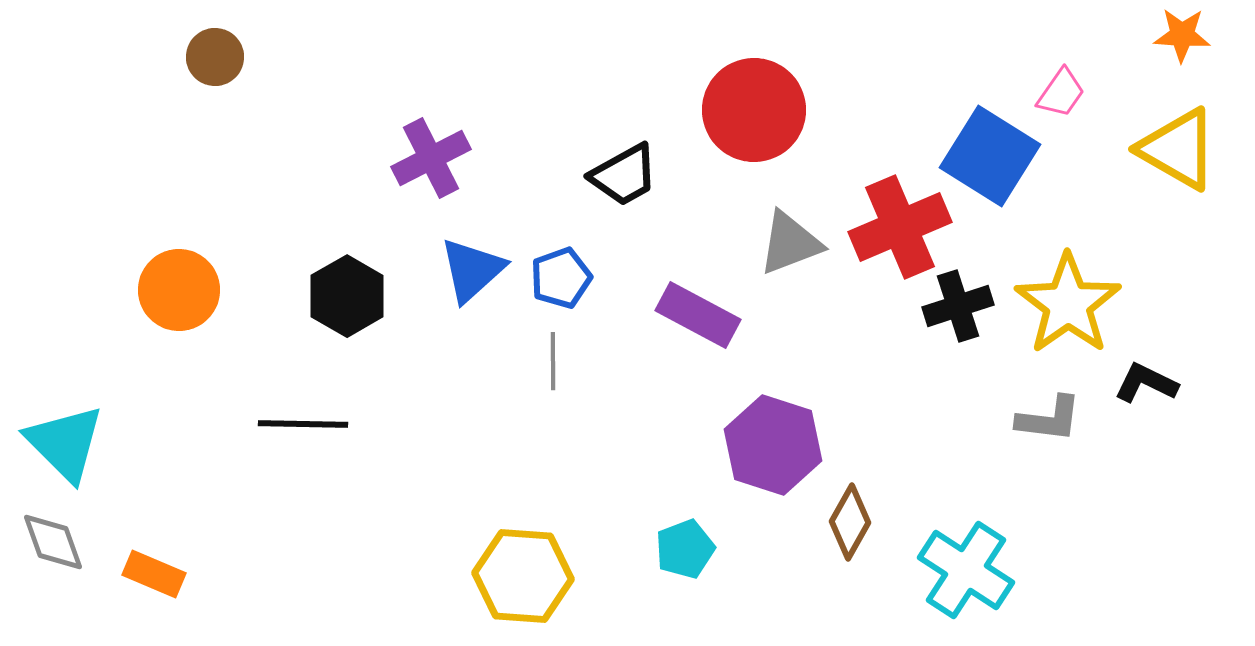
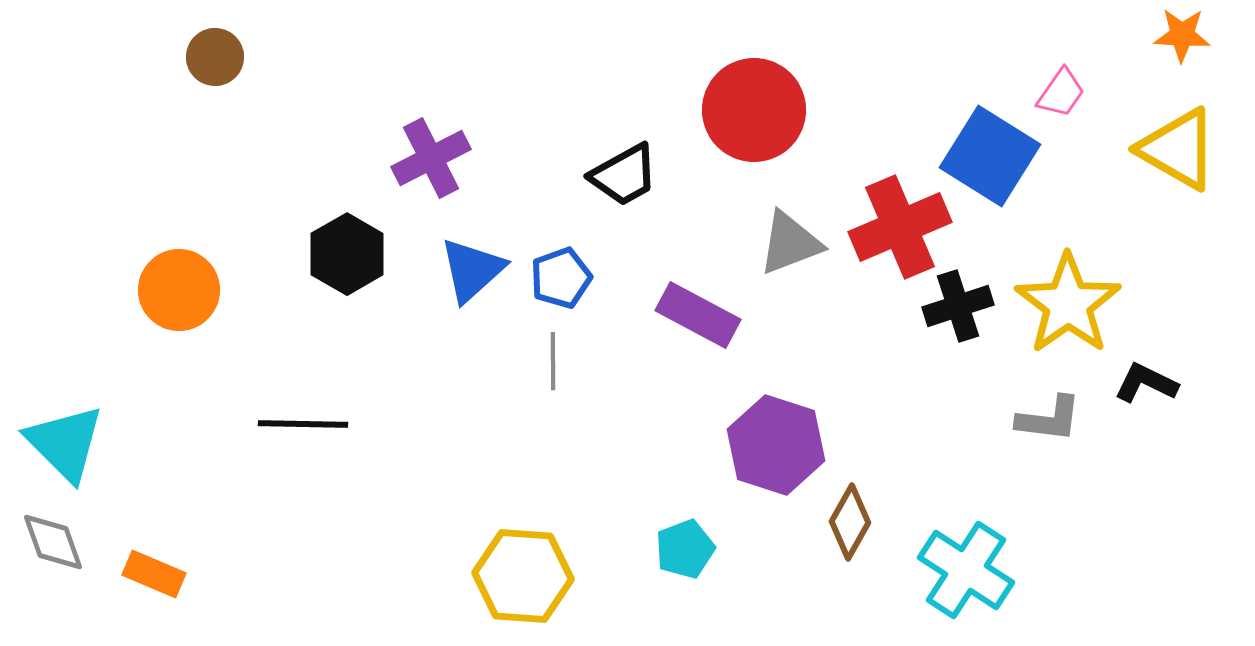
black hexagon: moved 42 px up
purple hexagon: moved 3 px right
